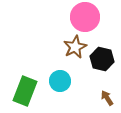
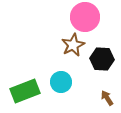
brown star: moved 2 px left, 2 px up
black hexagon: rotated 10 degrees counterclockwise
cyan circle: moved 1 px right, 1 px down
green rectangle: rotated 48 degrees clockwise
